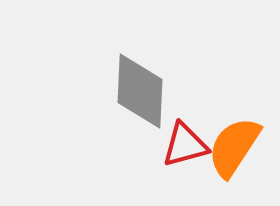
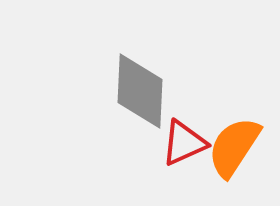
red triangle: moved 1 px left, 2 px up; rotated 9 degrees counterclockwise
